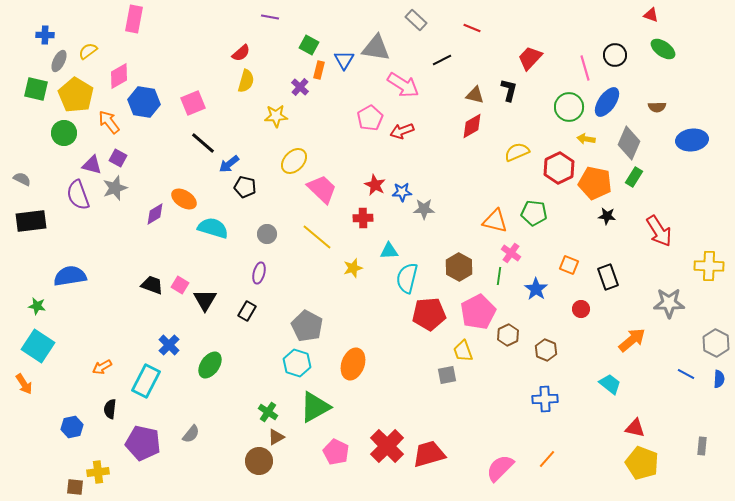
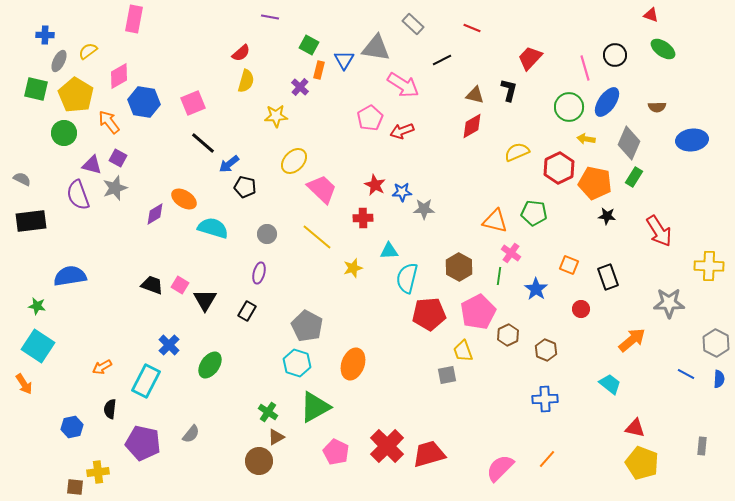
gray rectangle at (416, 20): moved 3 px left, 4 px down
